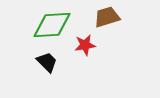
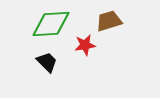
brown trapezoid: moved 2 px right, 4 px down
green diamond: moved 1 px left, 1 px up
